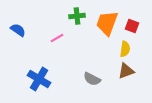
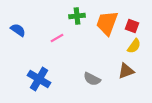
yellow semicircle: moved 9 px right, 3 px up; rotated 28 degrees clockwise
